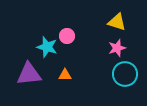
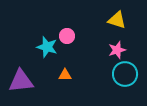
yellow triangle: moved 2 px up
pink star: moved 2 px down
purple triangle: moved 8 px left, 7 px down
